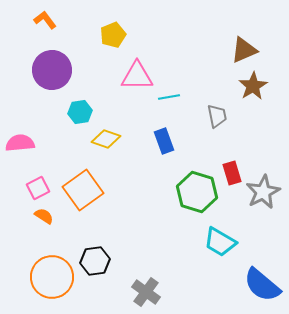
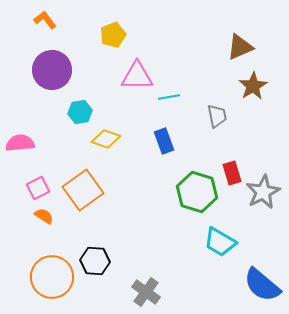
brown triangle: moved 4 px left, 3 px up
black hexagon: rotated 12 degrees clockwise
